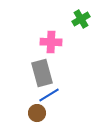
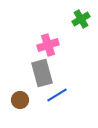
pink cross: moved 3 px left, 3 px down; rotated 20 degrees counterclockwise
blue line: moved 8 px right
brown circle: moved 17 px left, 13 px up
